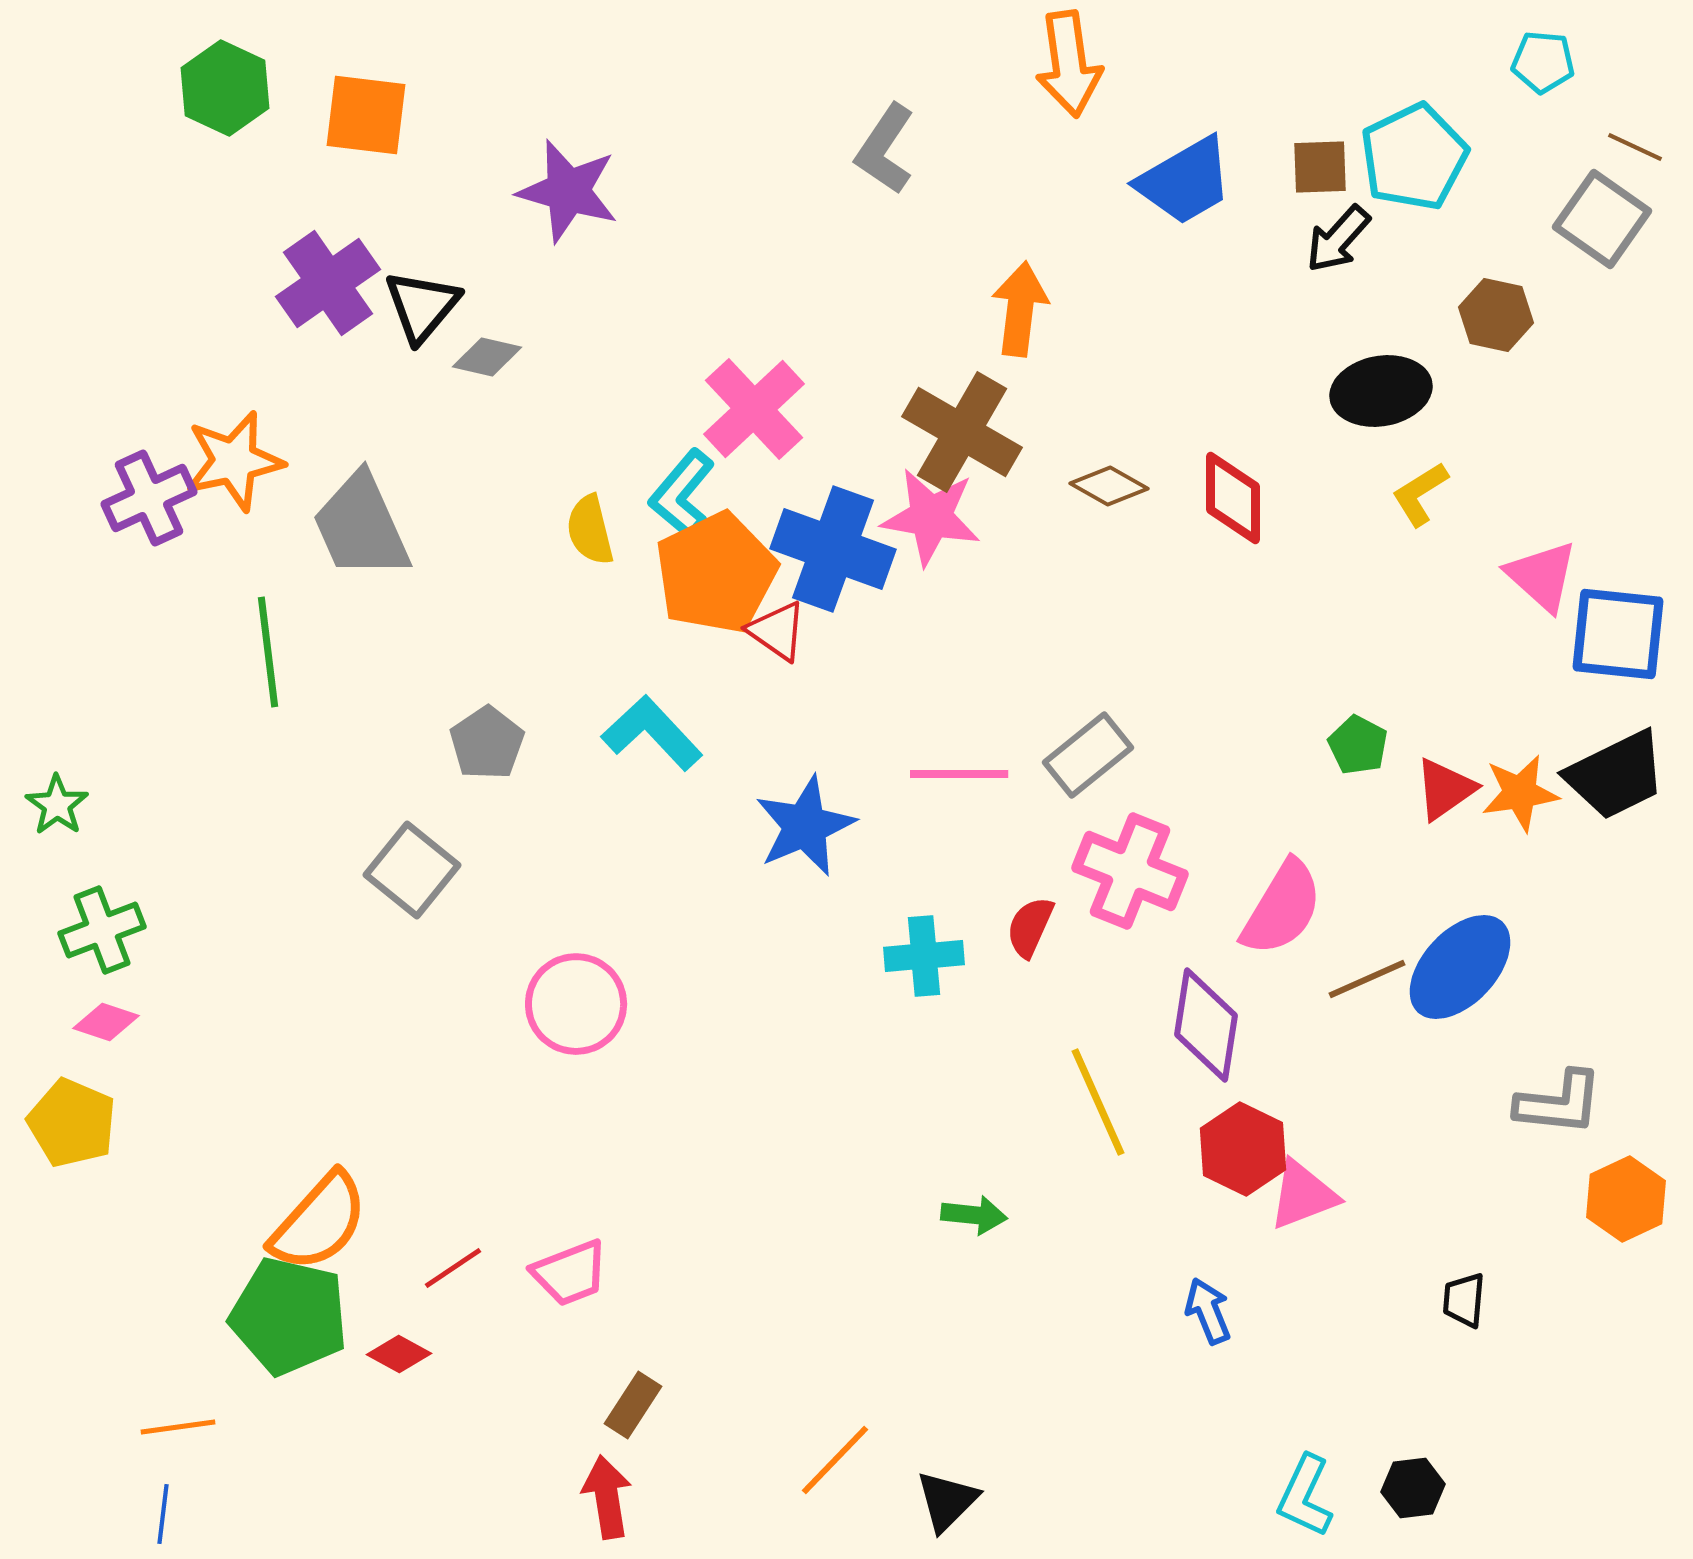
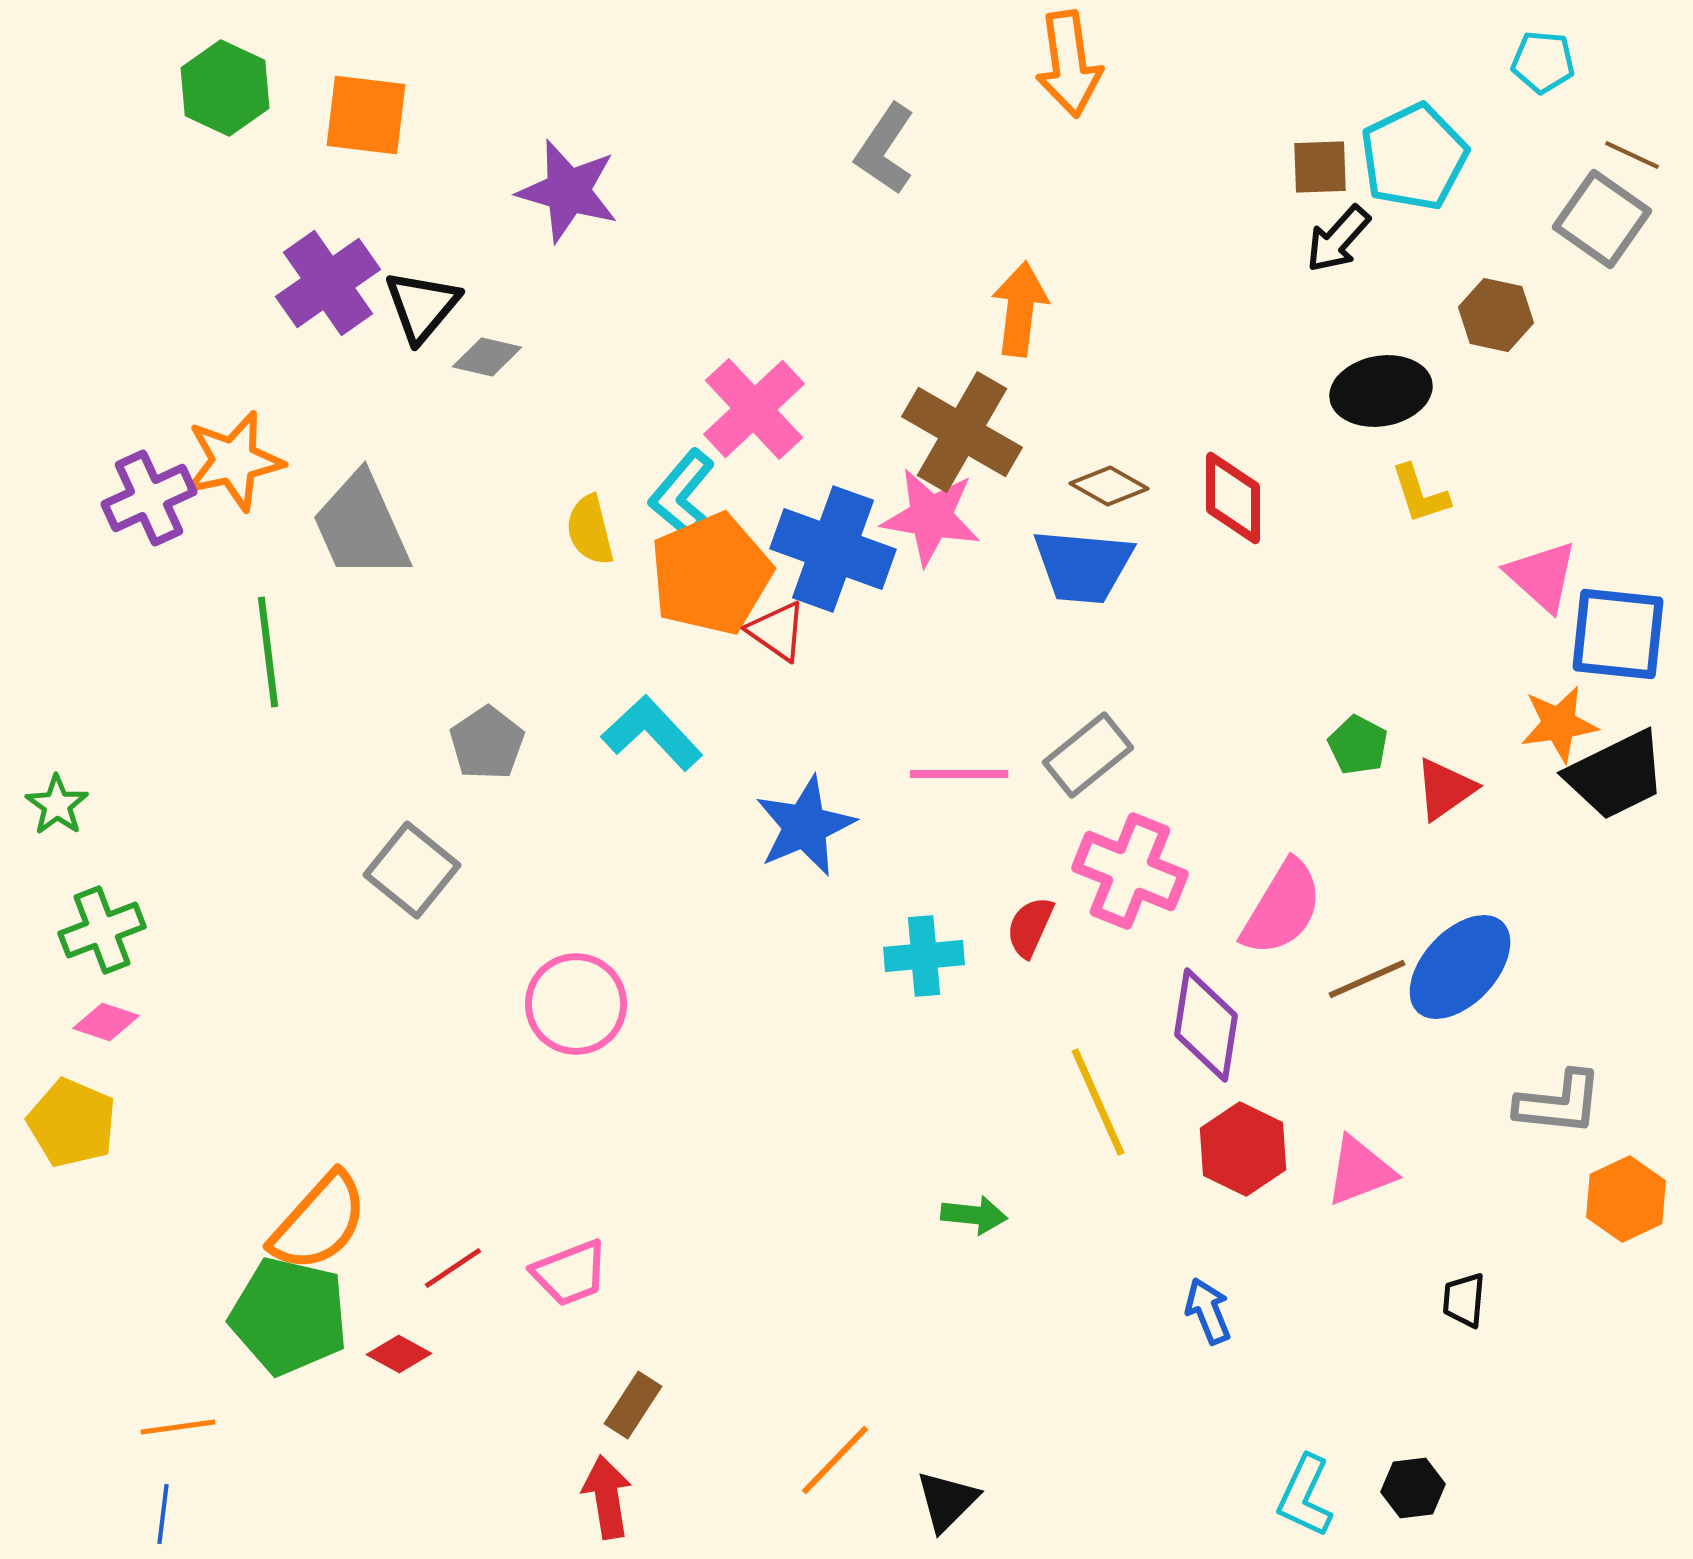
brown line at (1635, 147): moved 3 px left, 8 px down
blue trapezoid at (1185, 181): moved 102 px left, 385 px down; rotated 35 degrees clockwise
yellow L-shape at (1420, 494): rotated 76 degrees counterclockwise
orange pentagon at (716, 573): moved 5 px left, 1 px down; rotated 3 degrees clockwise
orange star at (1520, 793): moved 39 px right, 69 px up
pink triangle at (1303, 1195): moved 57 px right, 24 px up
